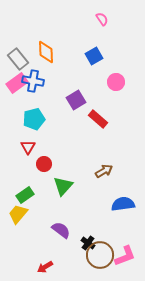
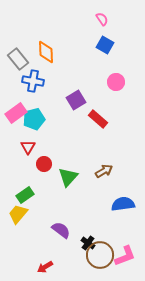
blue square: moved 11 px right, 11 px up; rotated 30 degrees counterclockwise
pink rectangle: moved 1 px left, 30 px down
green triangle: moved 5 px right, 9 px up
